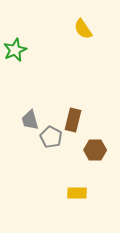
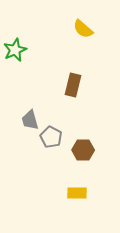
yellow semicircle: rotated 15 degrees counterclockwise
brown rectangle: moved 35 px up
brown hexagon: moved 12 px left
